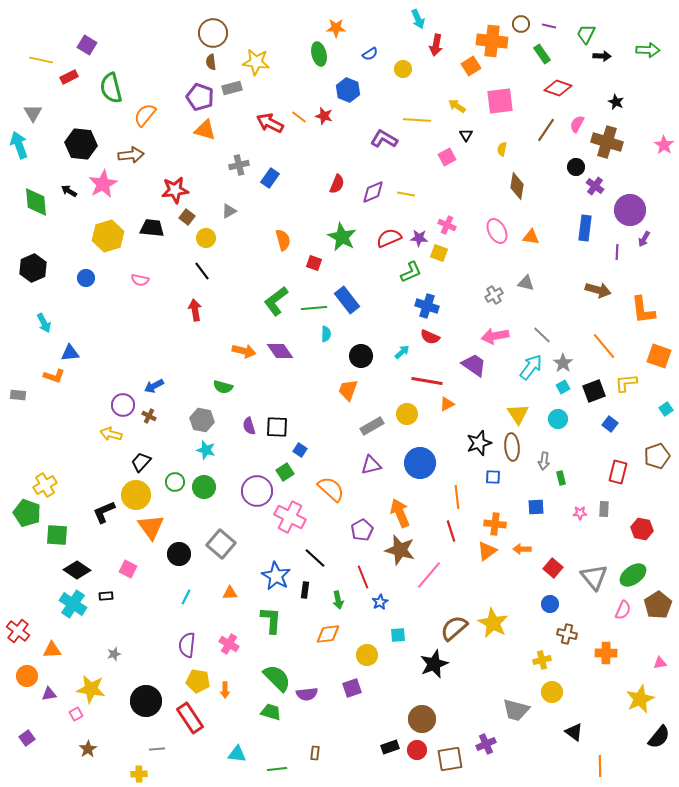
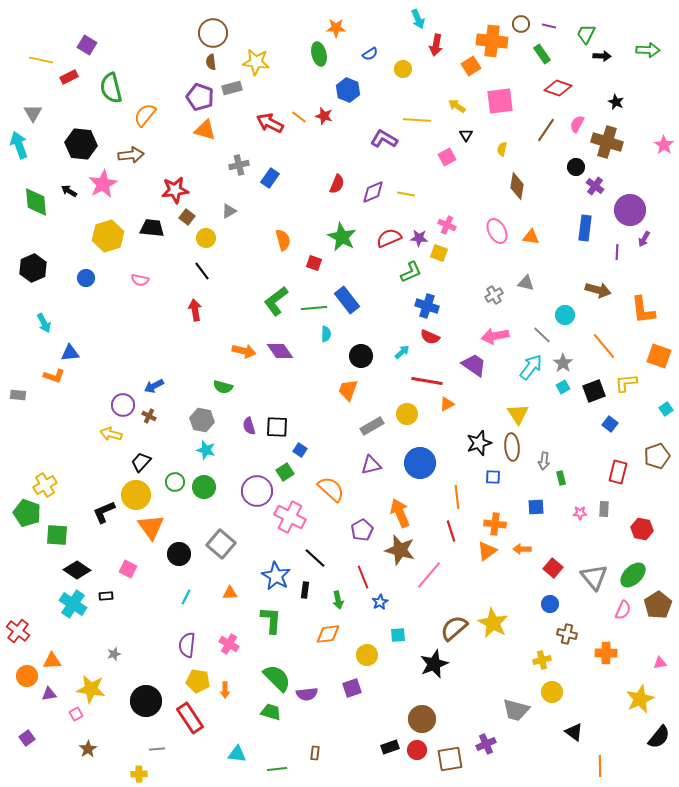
cyan circle at (558, 419): moved 7 px right, 104 px up
green ellipse at (633, 575): rotated 8 degrees counterclockwise
orange triangle at (52, 650): moved 11 px down
